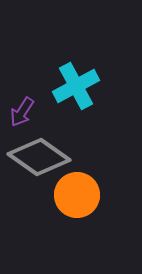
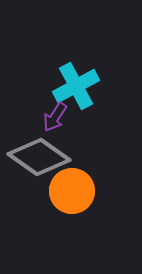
purple arrow: moved 33 px right, 5 px down
orange circle: moved 5 px left, 4 px up
